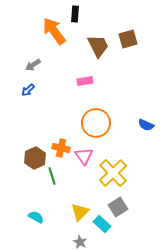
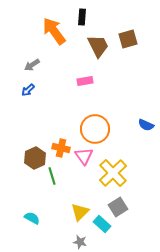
black rectangle: moved 7 px right, 3 px down
gray arrow: moved 1 px left
orange circle: moved 1 px left, 6 px down
cyan semicircle: moved 4 px left, 1 px down
gray star: rotated 16 degrees counterclockwise
